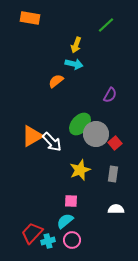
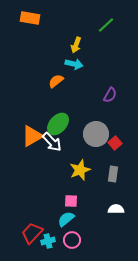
green ellipse: moved 22 px left
cyan semicircle: moved 1 px right, 2 px up
